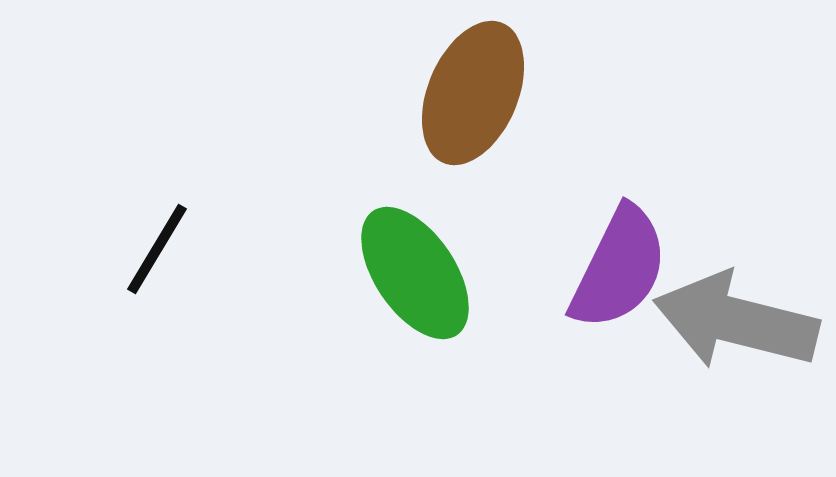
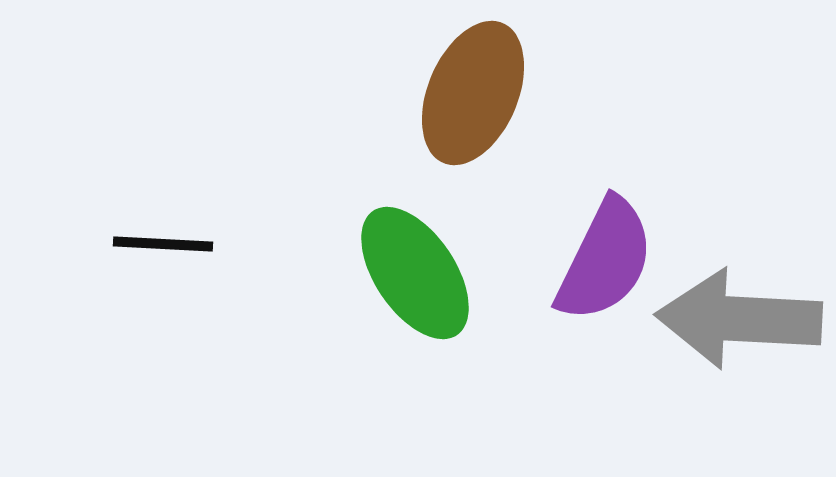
black line: moved 6 px right, 5 px up; rotated 62 degrees clockwise
purple semicircle: moved 14 px left, 8 px up
gray arrow: moved 3 px right, 2 px up; rotated 11 degrees counterclockwise
